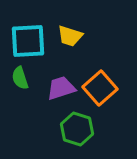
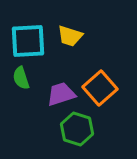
green semicircle: moved 1 px right
purple trapezoid: moved 6 px down
